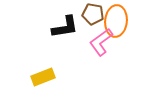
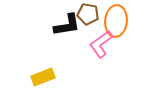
brown pentagon: moved 5 px left
black L-shape: moved 2 px right, 2 px up
pink L-shape: moved 2 px down
